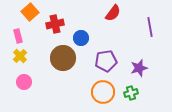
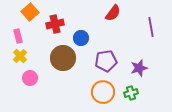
purple line: moved 1 px right
pink circle: moved 6 px right, 4 px up
